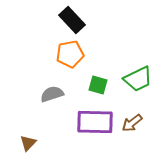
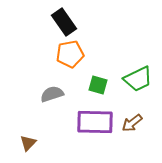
black rectangle: moved 8 px left, 2 px down; rotated 8 degrees clockwise
